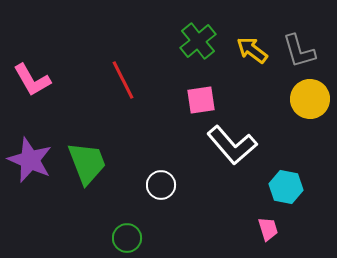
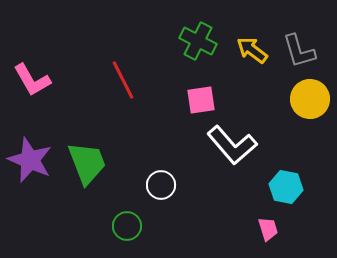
green cross: rotated 24 degrees counterclockwise
green circle: moved 12 px up
